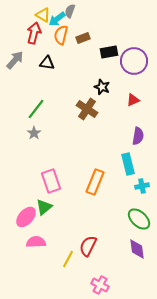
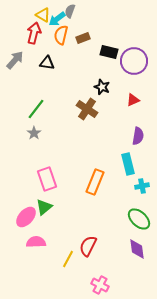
black rectangle: rotated 24 degrees clockwise
pink rectangle: moved 4 px left, 2 px up
